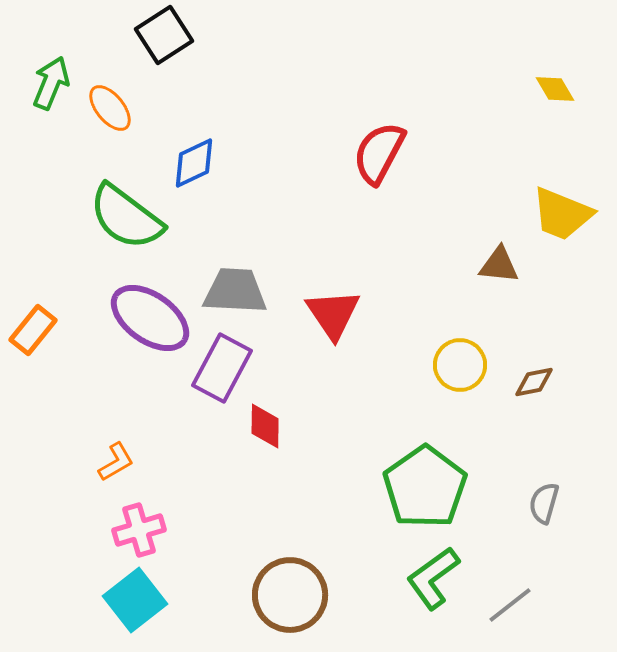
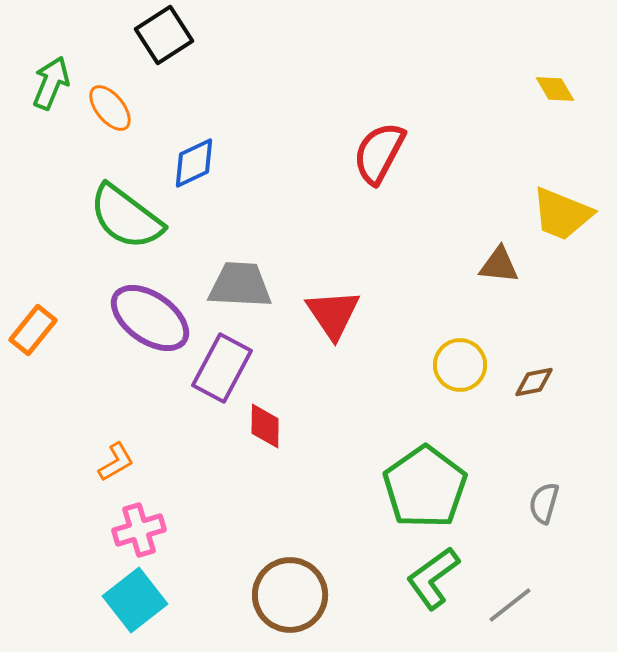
gray trapezoid: moved 5 px right, 6 px up
